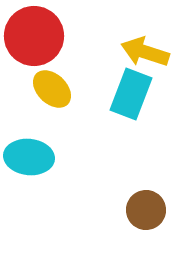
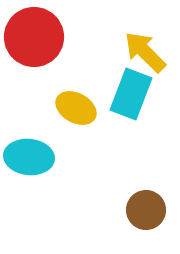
red circle: moved 1 px down
yellow arrow: rotated 27 degrees clockwise
yellow ellipse: moved 24 px right, 19 px down; rotated 15 degrees counterclockwise
